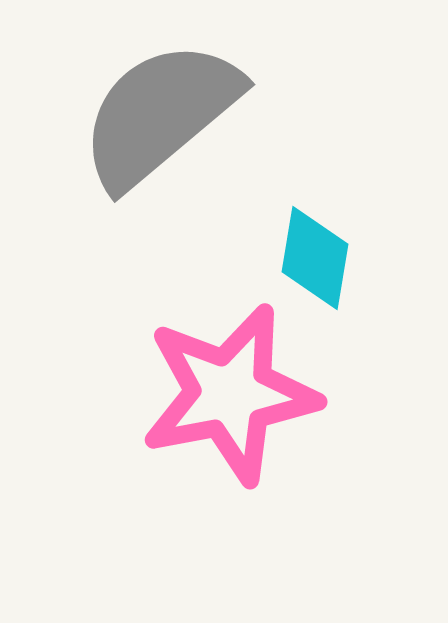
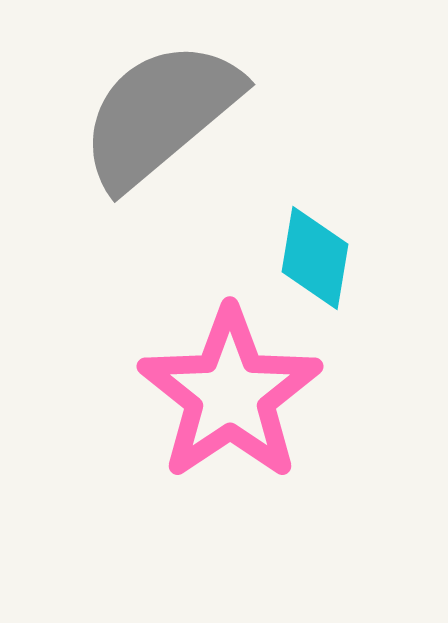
pink star: rotated 23 degrees counterclockwise
